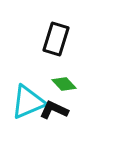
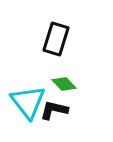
cyan triangle: rotated 45 degrees counterclockwise
black L-shape: rotated 12 degrees counterclockwise
